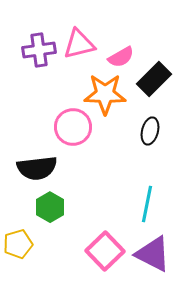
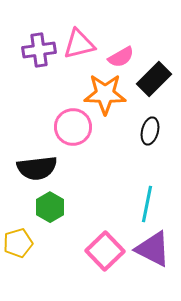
yellow pentagon: moved 1 px up
purple triangle: moved 5 px up
